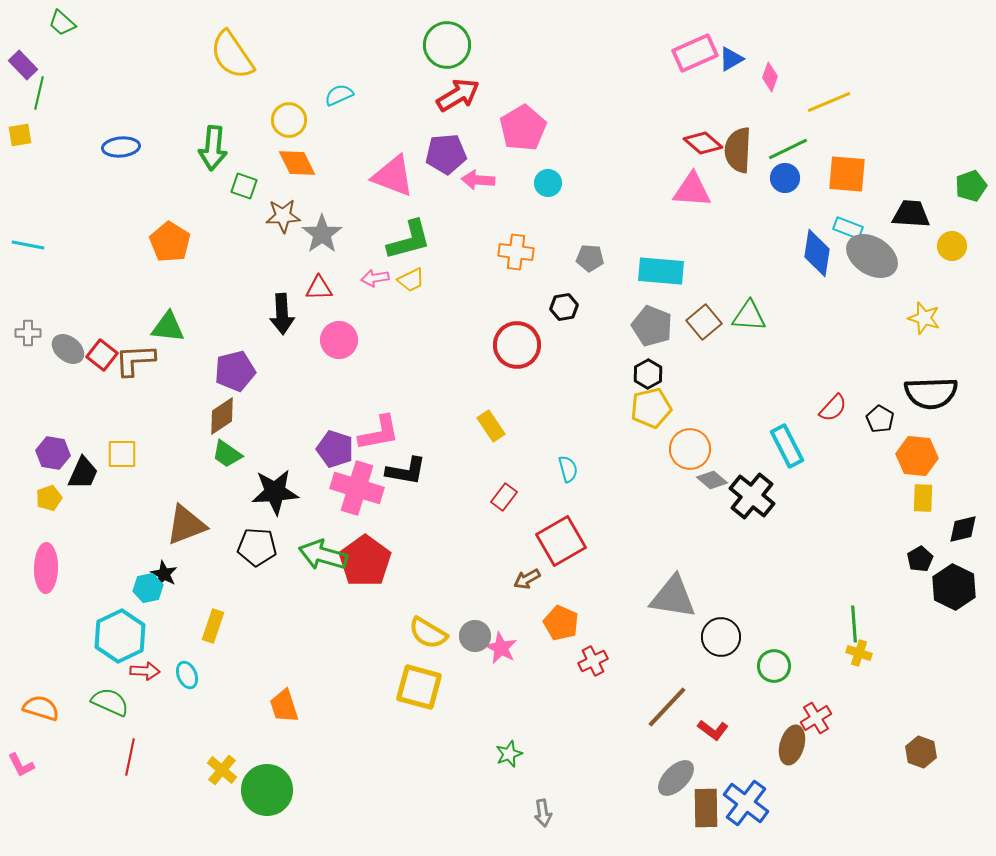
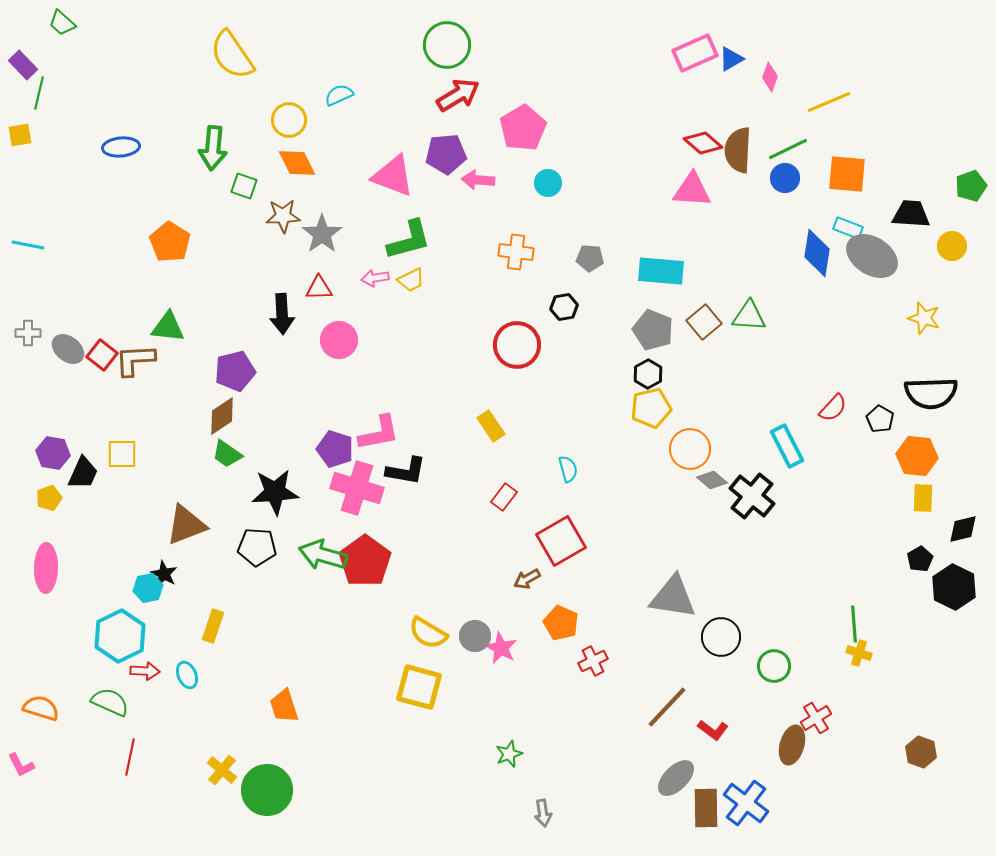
gray pentagon at (652, 326): moved 1 px right, 4 px down
